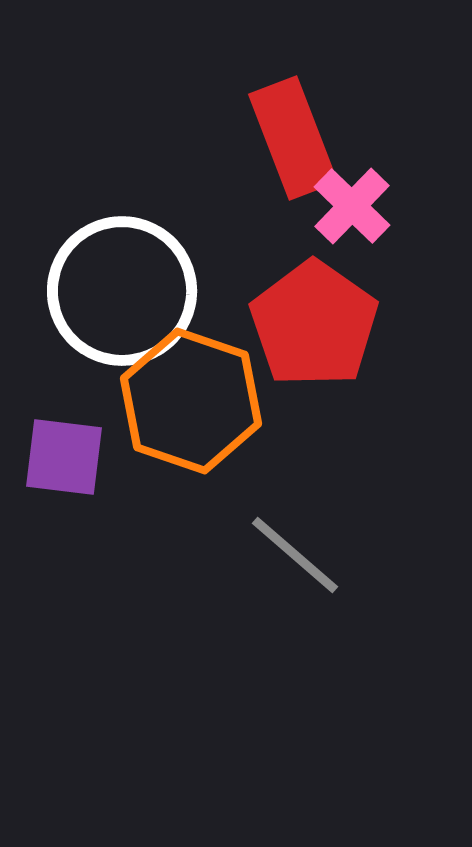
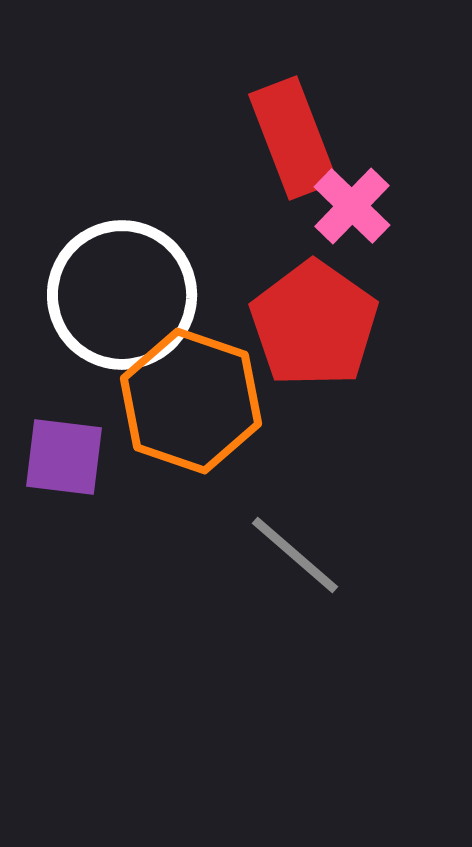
white circle: moved 4 px down
